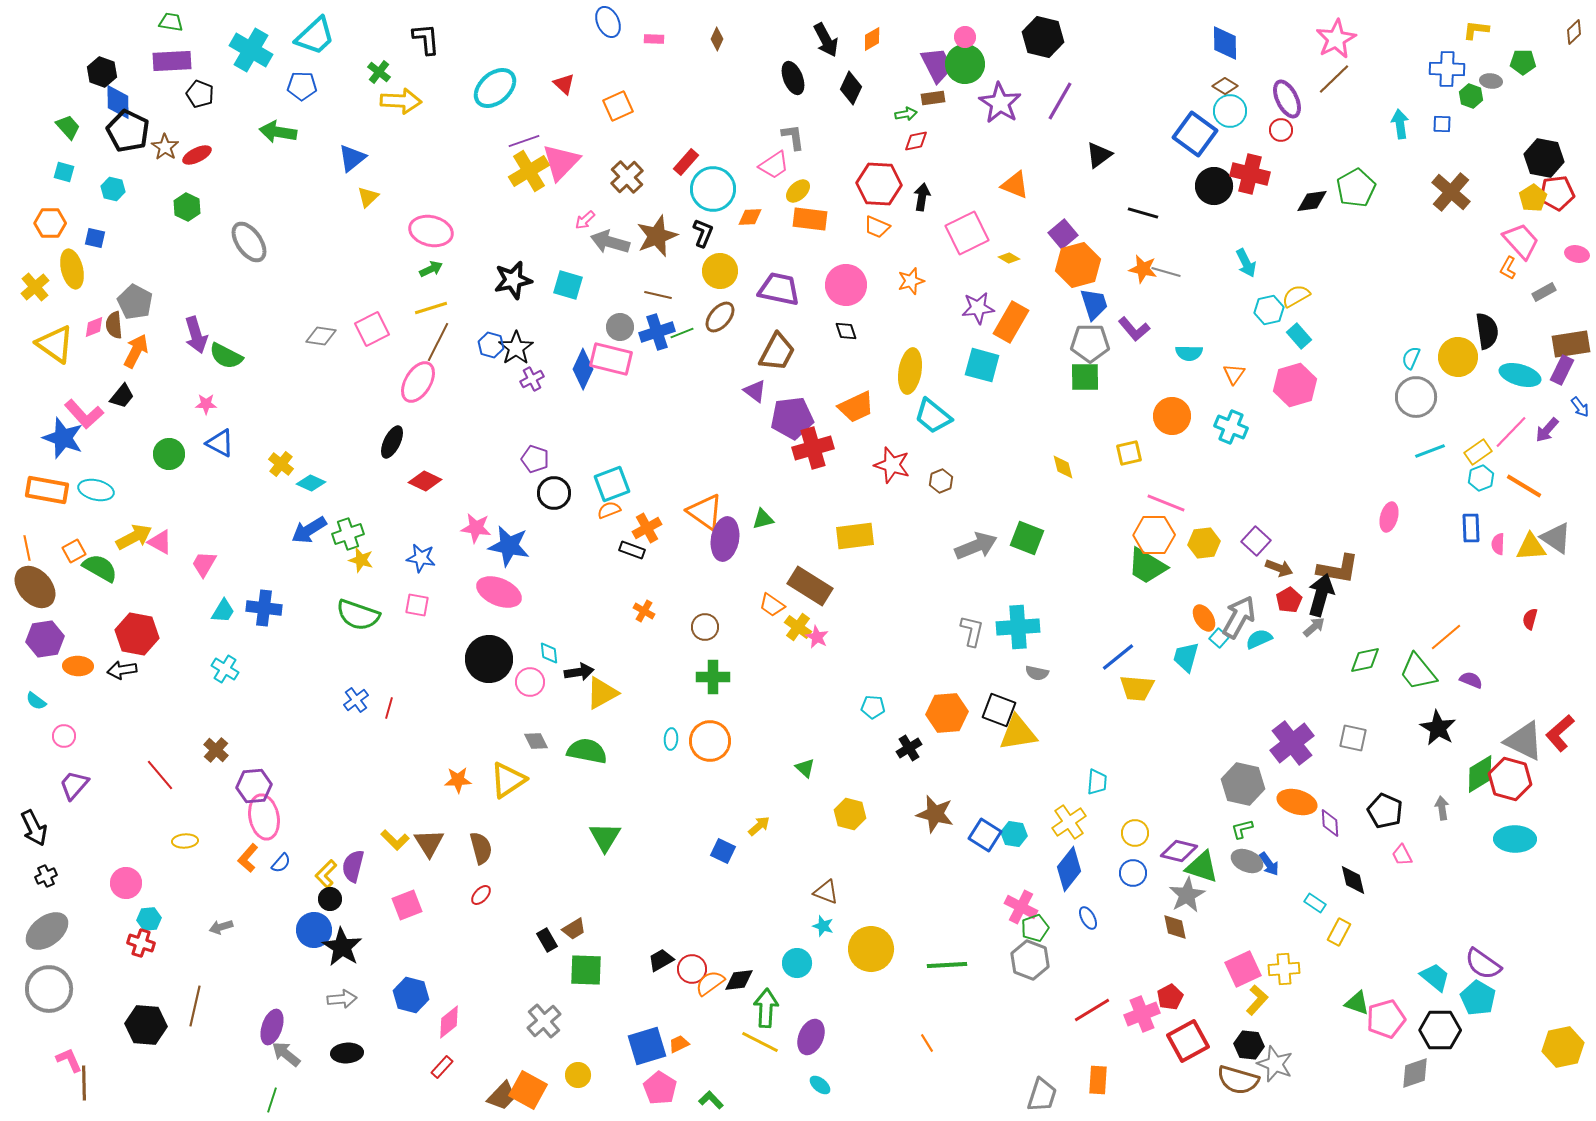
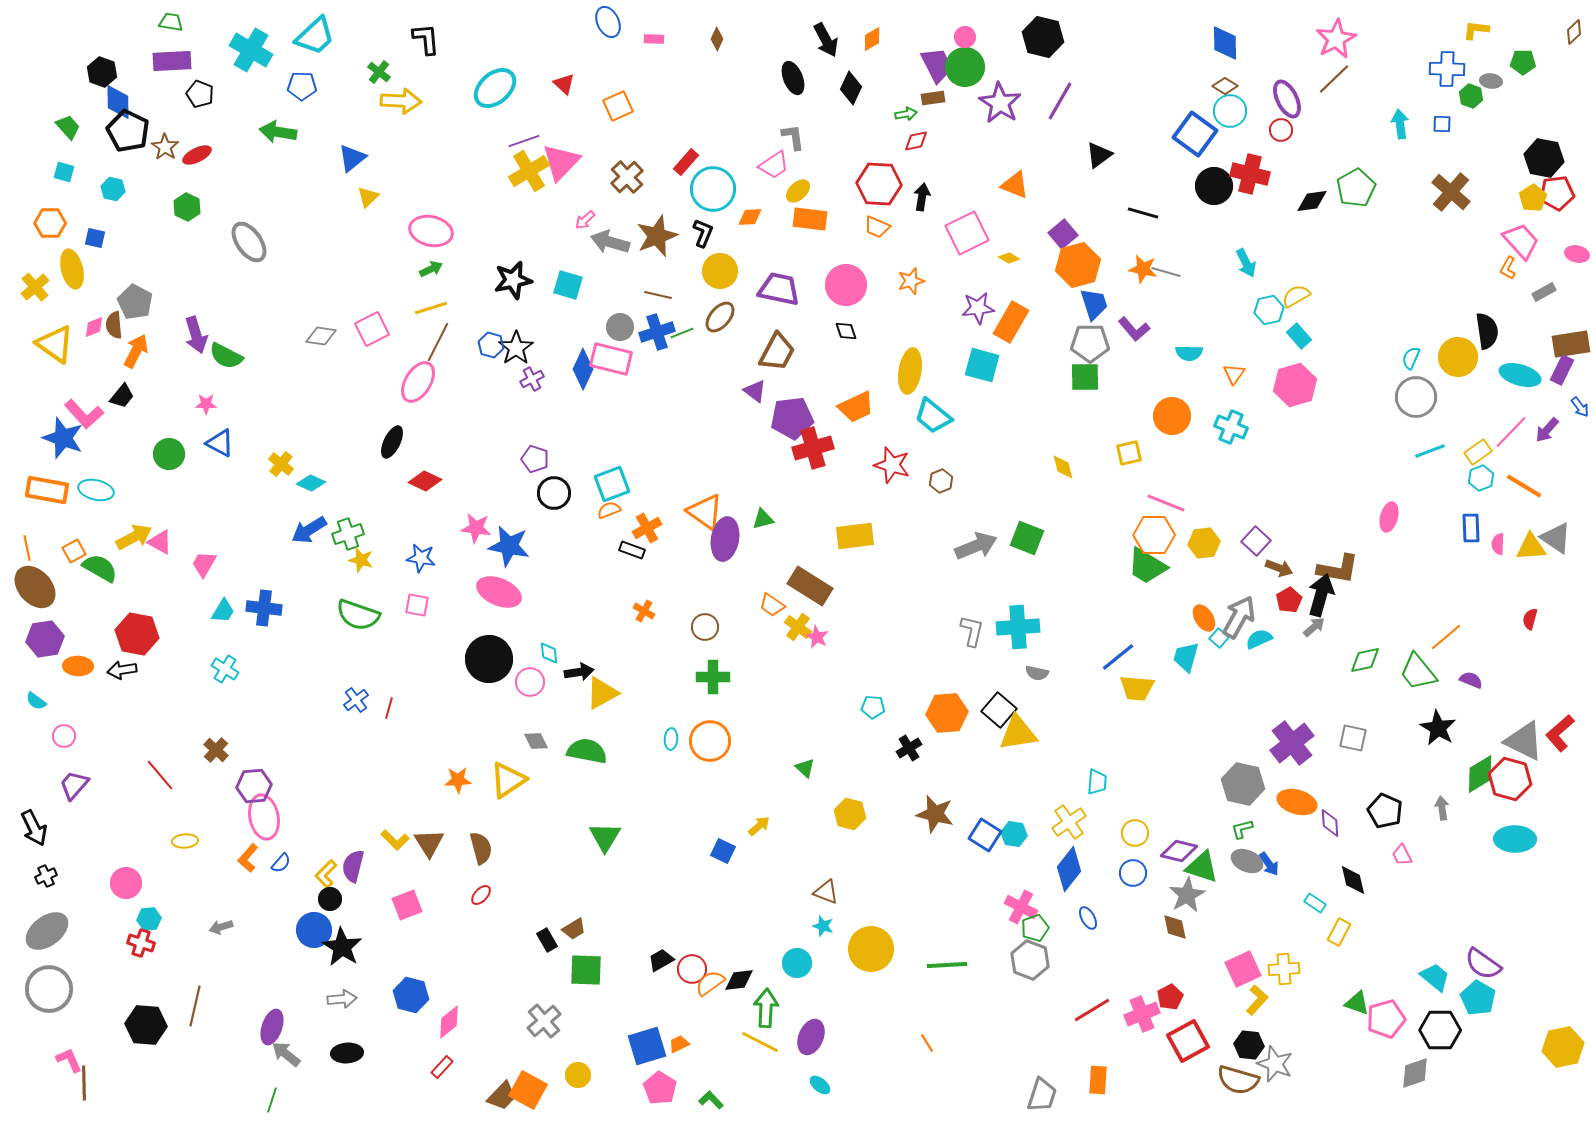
green circle at (965, 64): moved 3 px down
black square at (999, 710): rotated 20 degrees clockwise
